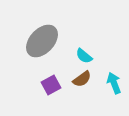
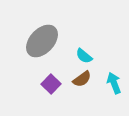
purple square: moved 1 px up; rotated 18 degrees counterclockwise
